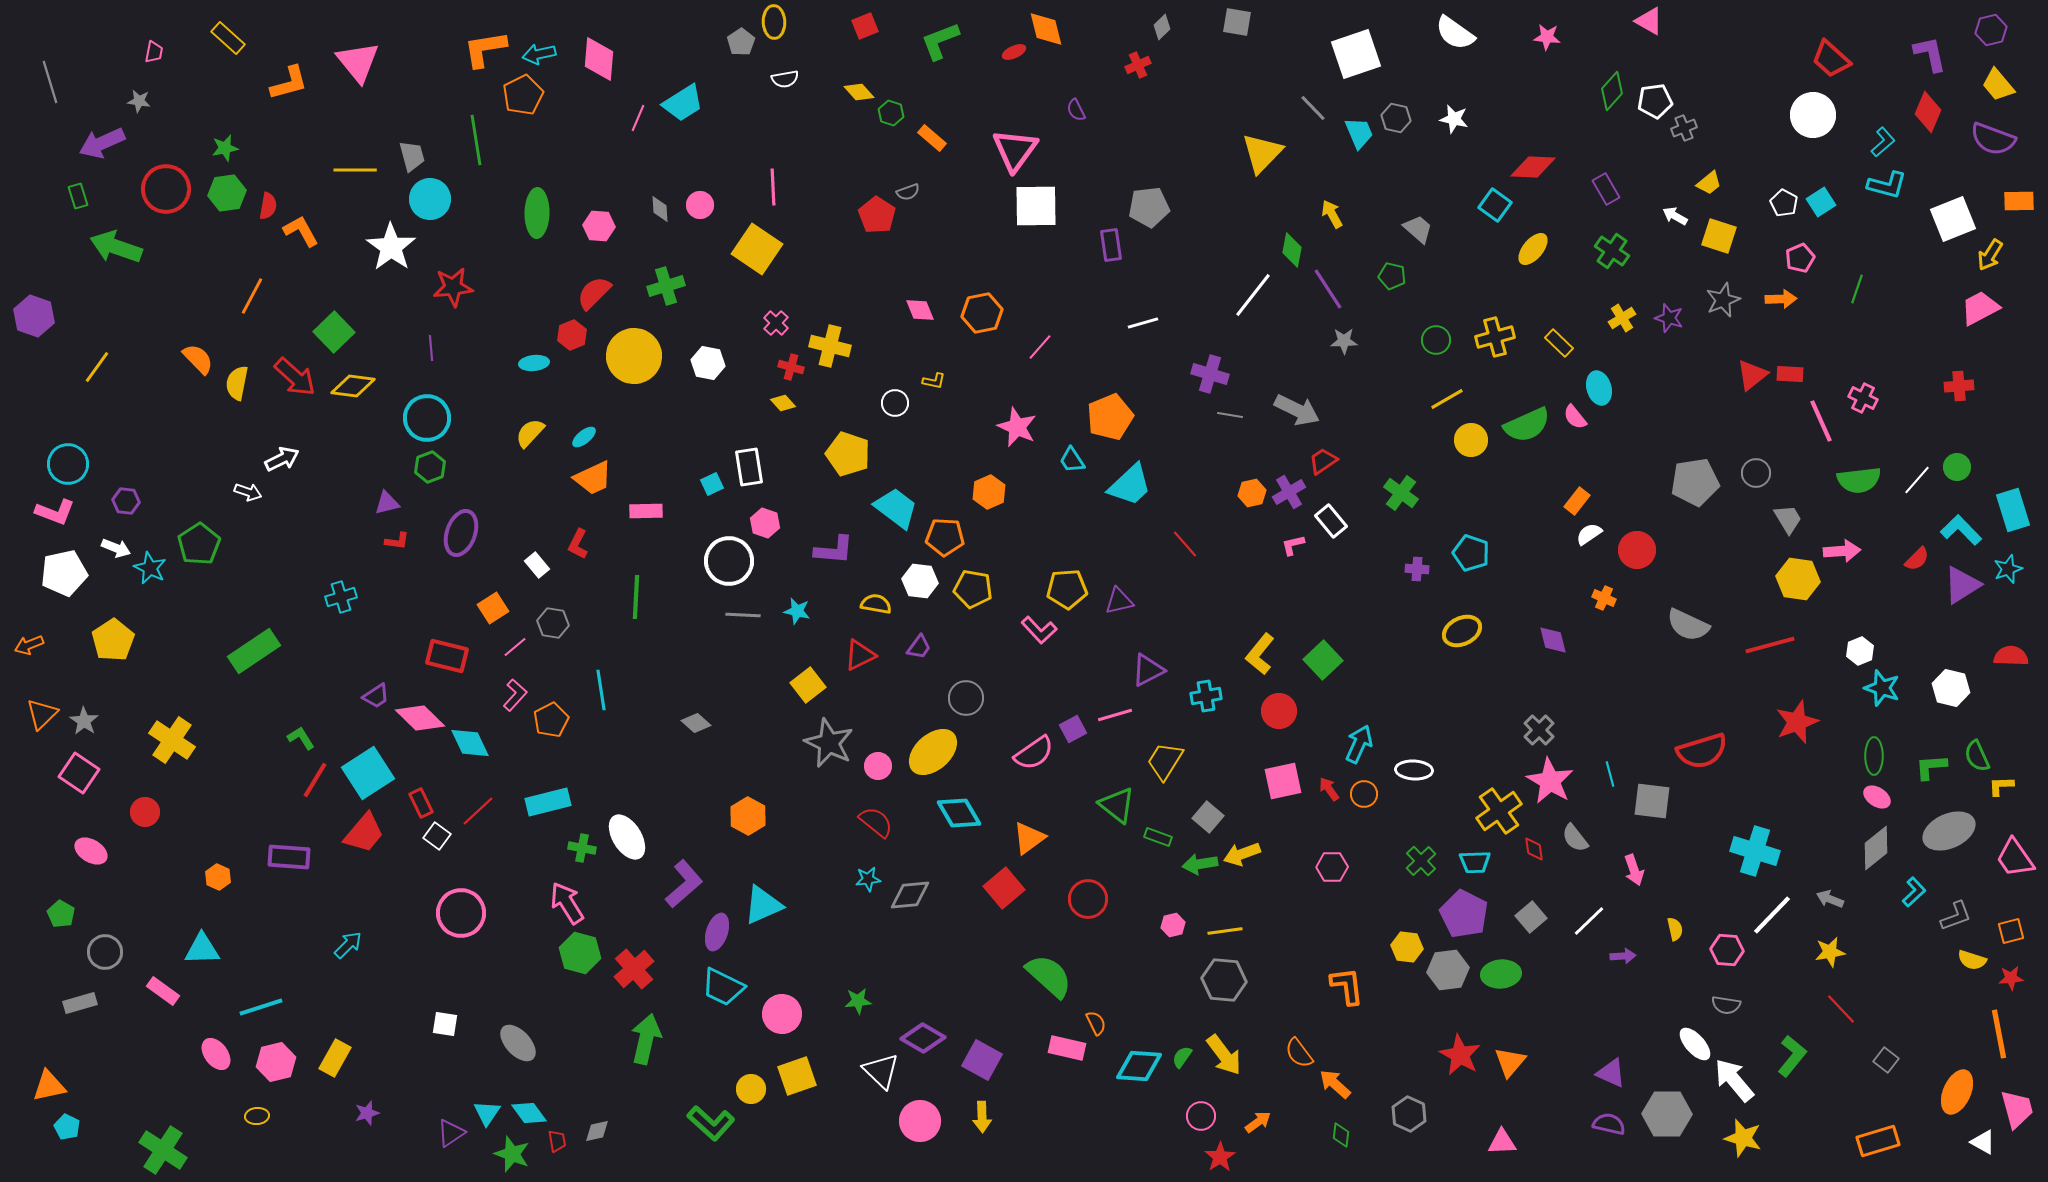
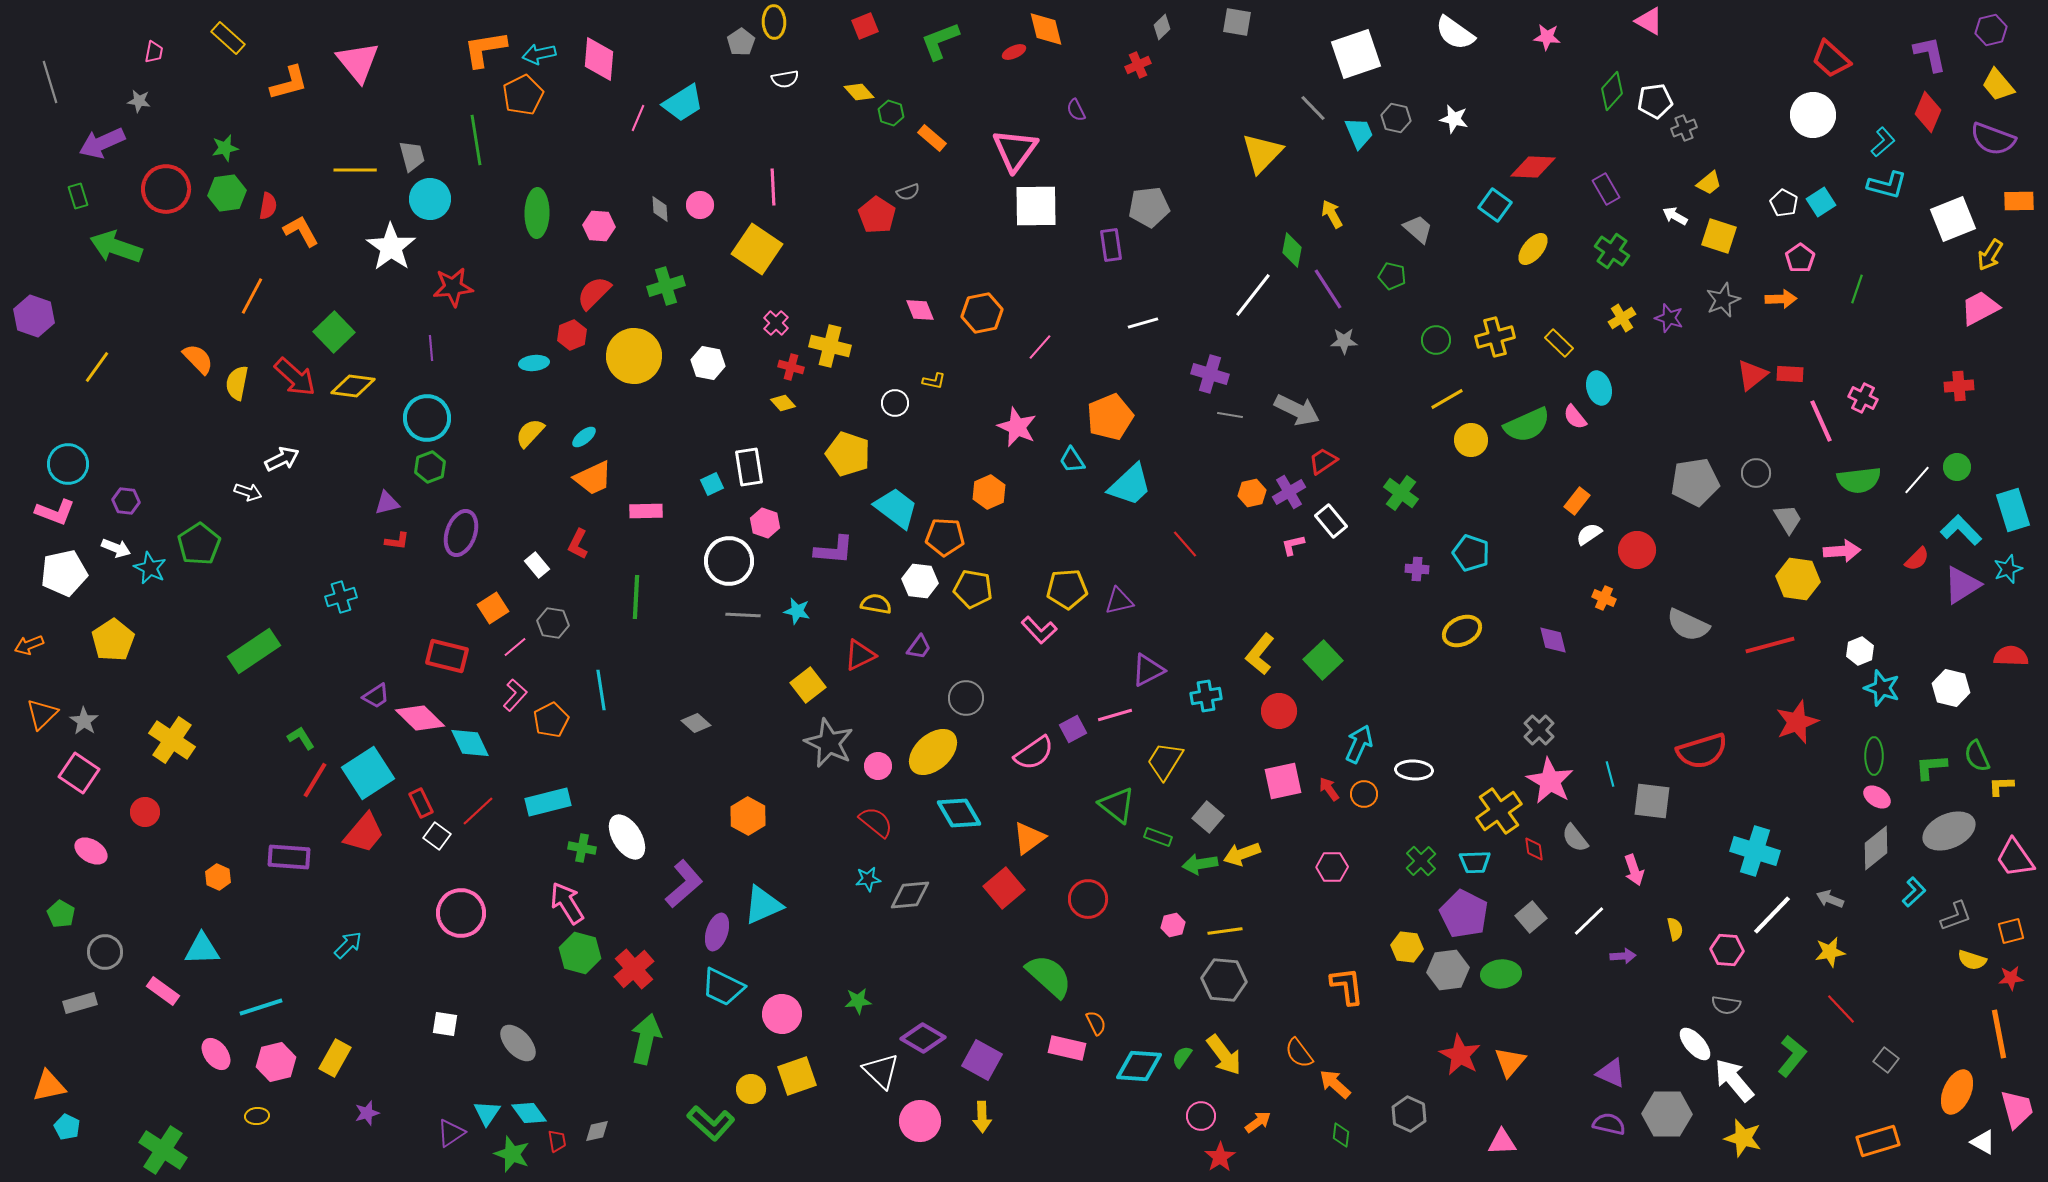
pink pentagon at (1800, 258): rotated 12 degrees counterclockwise
